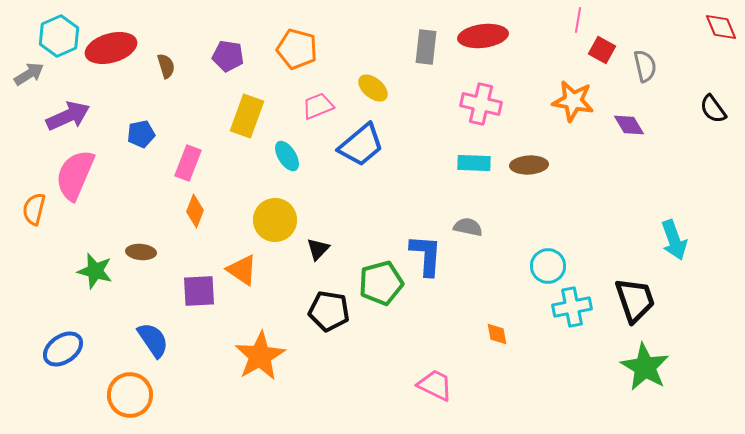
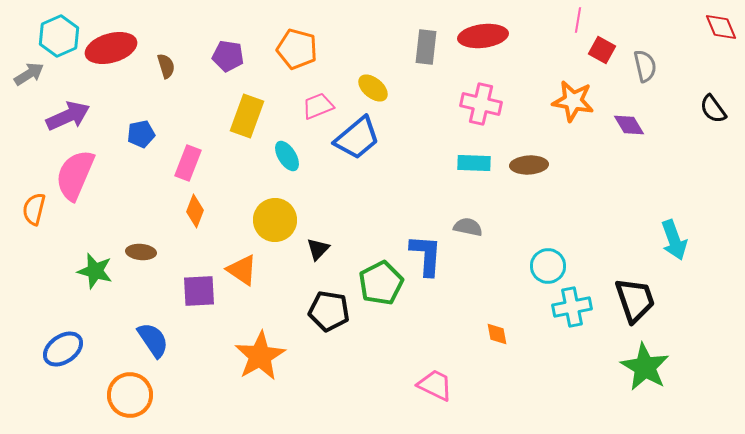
blue trapezoid at (361, 145): moved 4 px left, 7 px up
green pentagon at (381, 283): rotated 12 degrees counterclockwise
